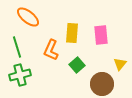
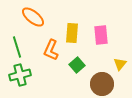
orange ellipse: moved 5 px right
